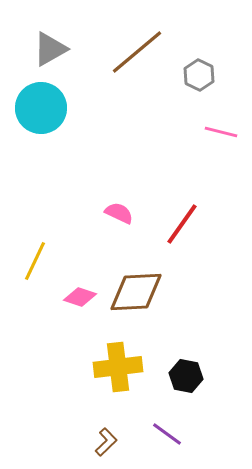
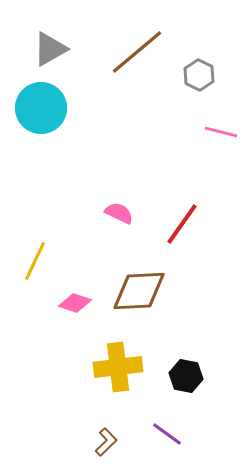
brown diamond: moved 3 px right, 1 px up
pink diamond: moved 5 px left, 6 px down
